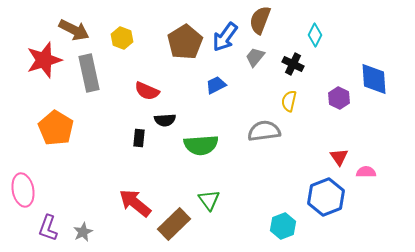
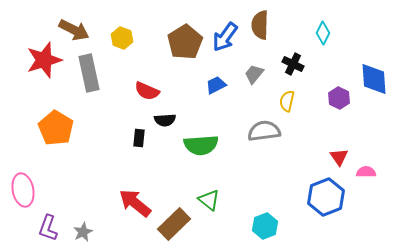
brown semicircle: moved 5 px down; rotated 20 degrees counterclockwise
cyan diamond: moved 8 px right, 2 px up
gray trapezoid: moved 1 px left, 17 px down
yellow semicircle: moved 2 px left
green triangle: rotated 15 degrees counterclockwise
cyan hexagon: moved 18 px left
